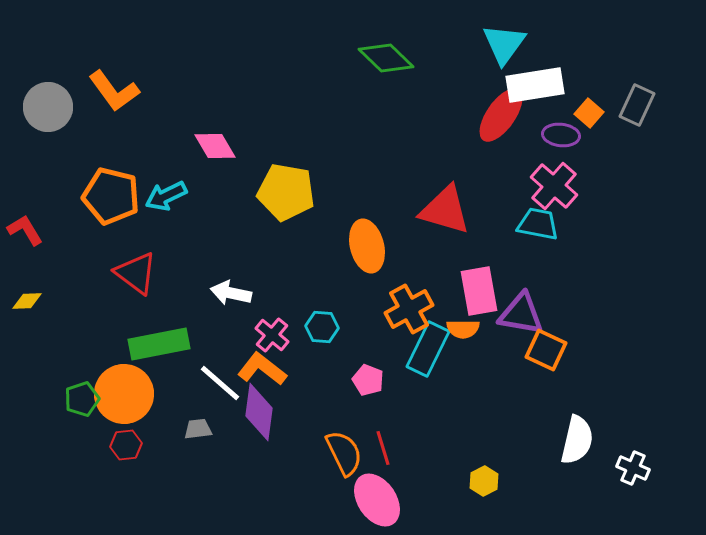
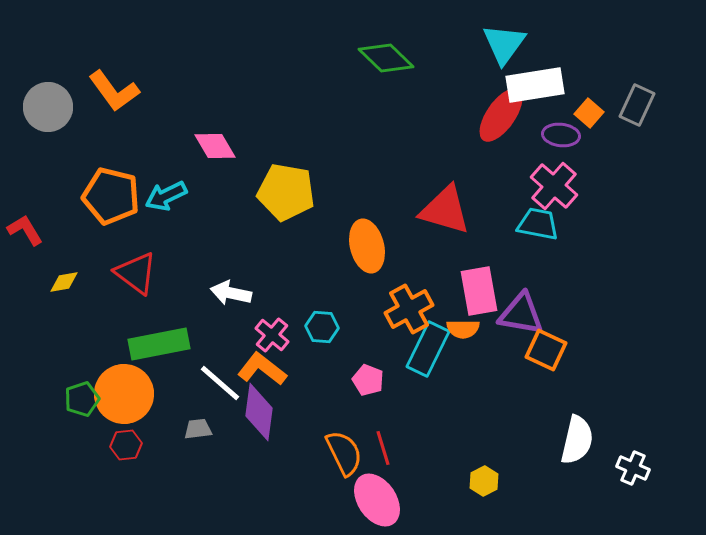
yellow diamond at (27, 301): moved 37 px right, 19 px up; rotated 8 degrees counterclockwise
